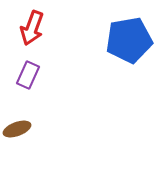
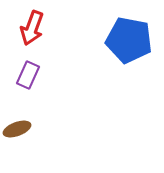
blue pentagon: rotated 21 degrees clockwise
